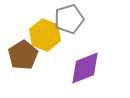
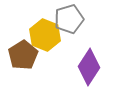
purple diamond: moved 4 px right, 1 px up; rotated 36 degrees counterclockwise
